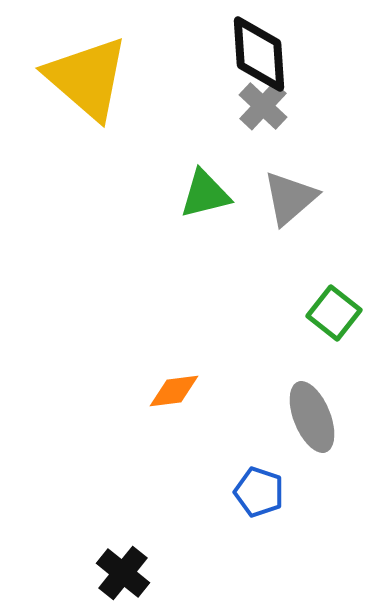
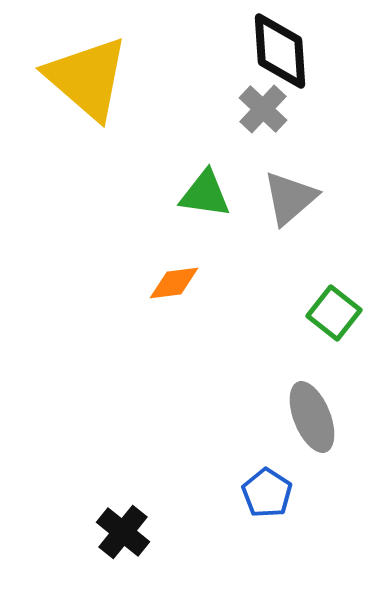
black diamond: moved 21 px right, 3 px up
gray cross: moved 3 px down
green triangle: rotated 22 degrees clockwise
orange diamond: moved 108 px up
blue pentagon: moved 8 px right, 1 px down; rotated 15 degrees clockwise
black cross: moved 41 px up
